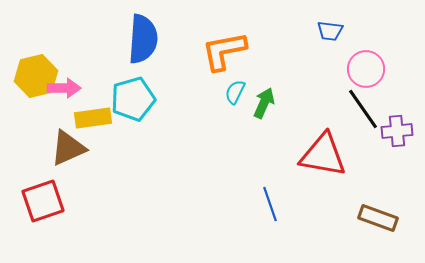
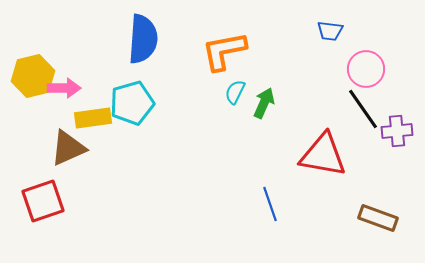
yellow hexagon: moved 3 px left
cyan pentagon: moved 1 px left, 4 px down
